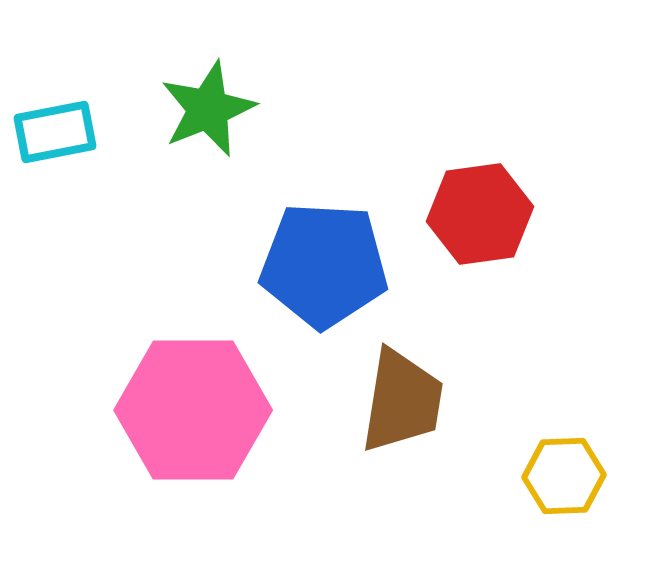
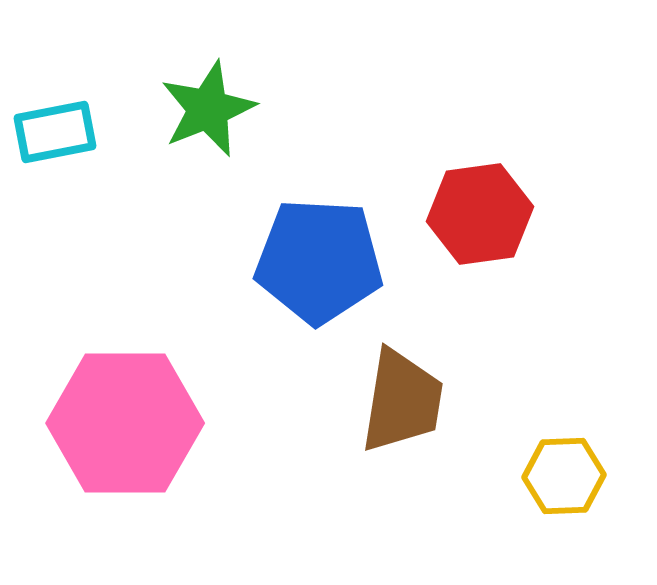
blue pentagon: moved 5 px left, 4 px up
pink hexagon: moved 68 px left, 13 px down
